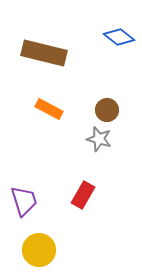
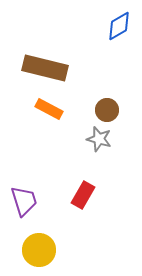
blue diamond: moved 11 px up; rotated 68 degrees counterclockwise
brown rectangle: moved 1 px right, 15 px down
